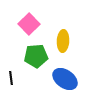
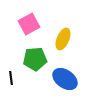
pink square: rotated 15 degrees clockwise
yellow ellipse: moved 2 px up; rotated 20 degrees clockwise
green pentagon: moved 1 px left, 3 px down
